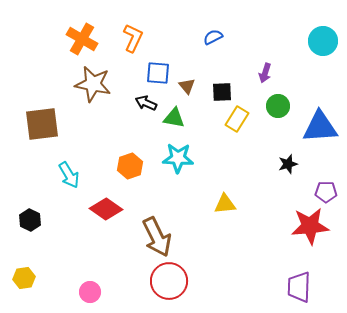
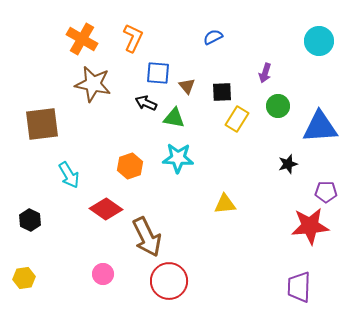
cyan circle: moved 4 px left
brown arrow: moved 10 px left
pink circle: moved 13 px right, 18 px up
